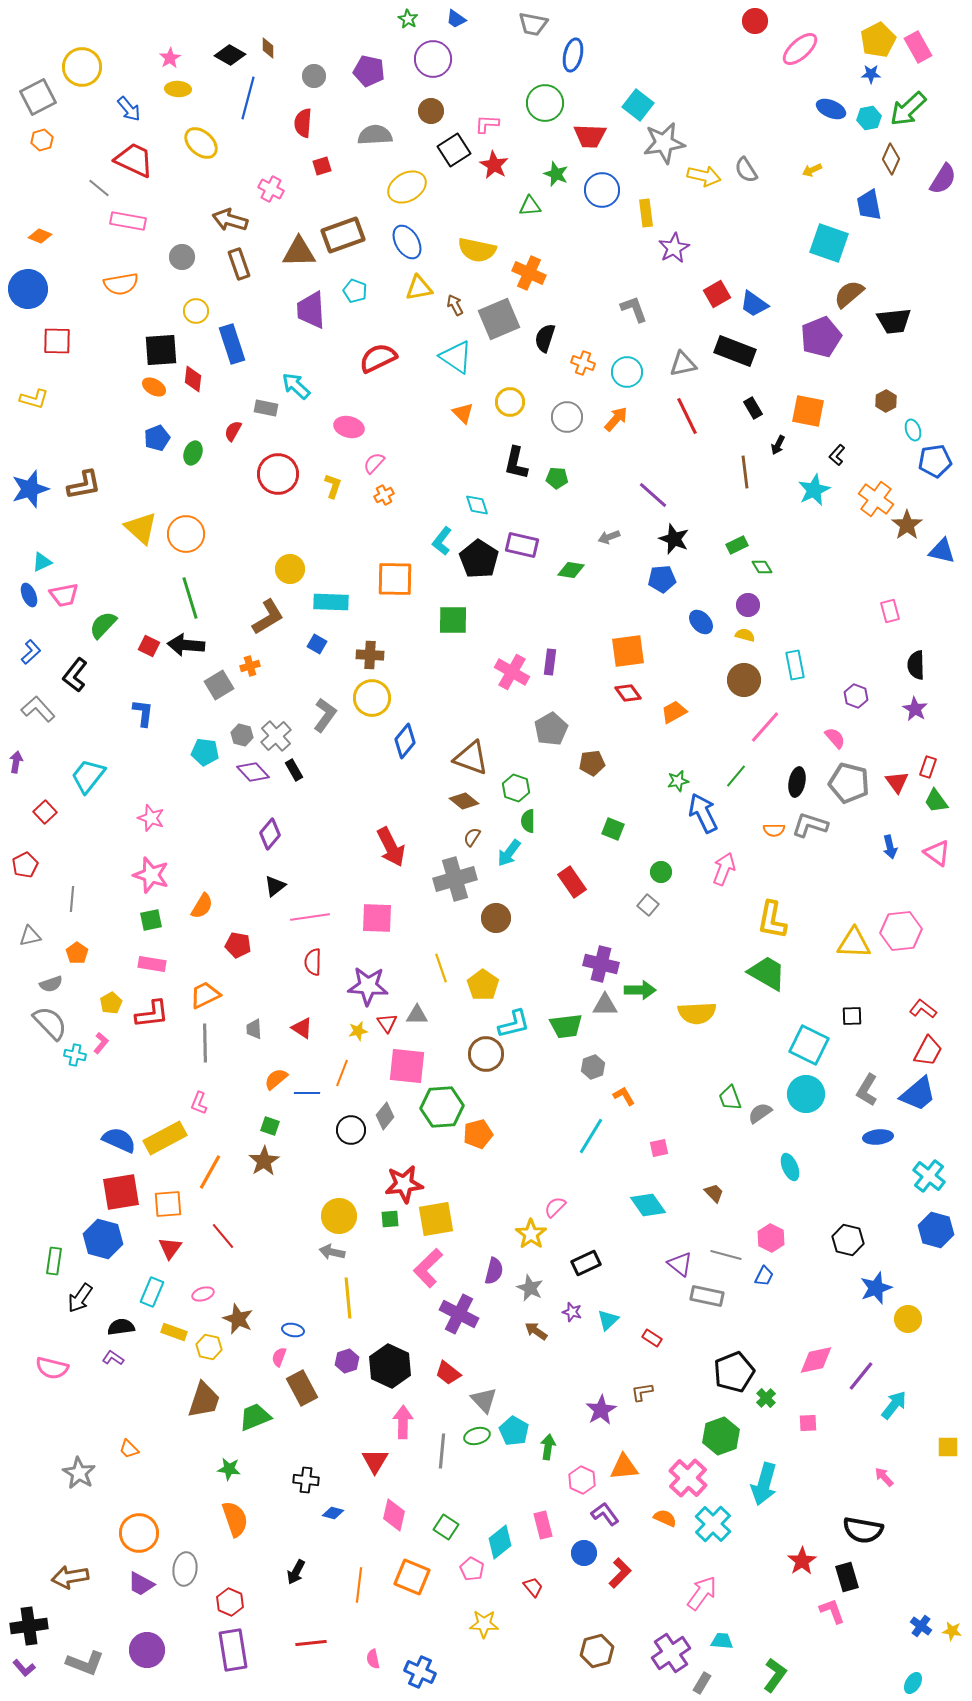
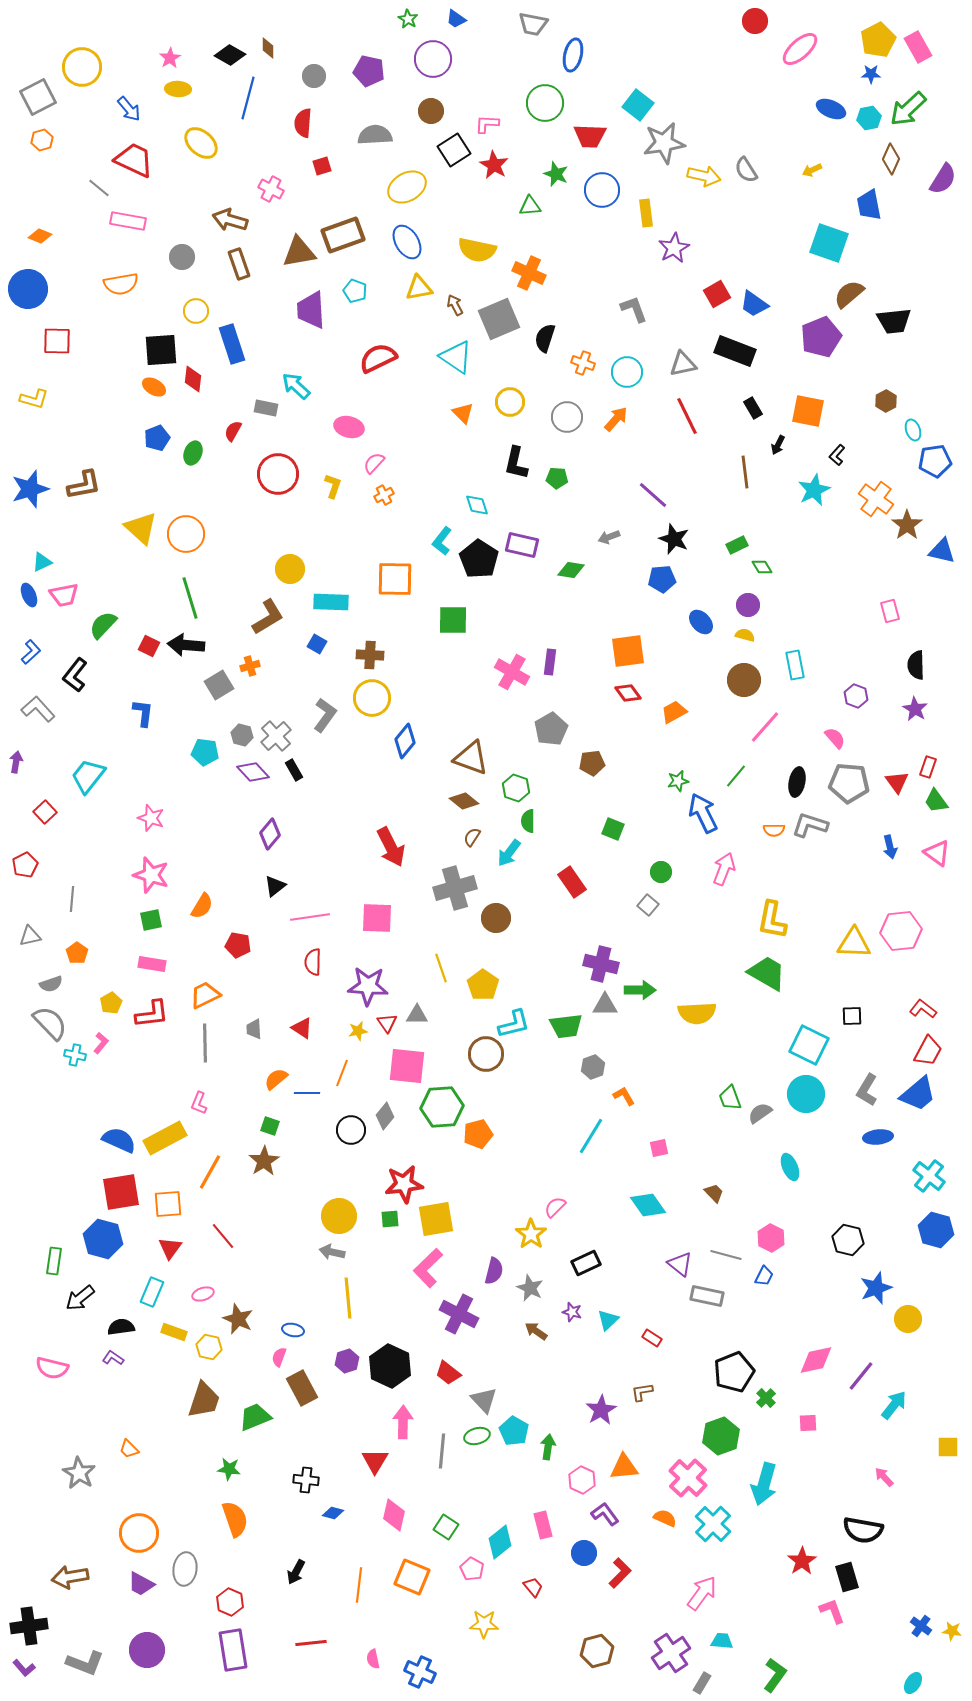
brown triangle at (299, 252): rotated 9 degrees counterclockwise
gray pentagon at (849, 783): rotated 9 degrees counterclockwise
gray cross at (455, 879): moved 9 px down
black arrow at (80, 1298): rotated 16 degrees clockwise
